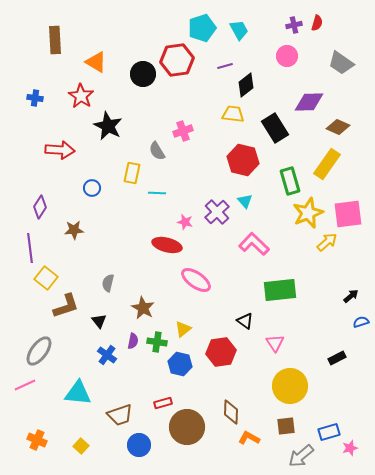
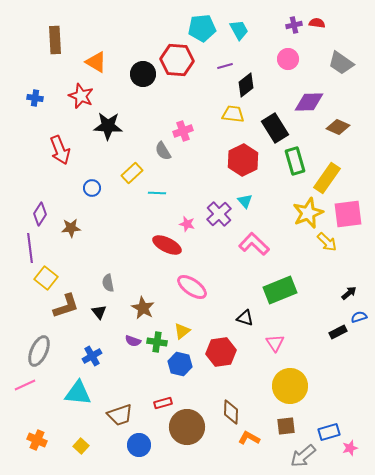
red semicircle at (317, 23): rotated 98 degrees counterclockwise
cyan pentagon at (202, 28): rotated 12 degrees clockwise
pink circle at (287, 56): moved 1 px right, 3 px down
red hexagon at (177, 60): rotated 12 degrees clockwise
red star at (81, 96): rotated 10 degrees counterclockwise
black star at (108, 126): rotated 24 degrees counterclockwise
red arrow at (60, 150): rotated 64 degrees clockwise
gray semicircle at (157, 151): moved 6 px right
red hexagon at (243, 160): rotated 20 degrees clockwise
yellow rectangle at (327, 164): moved 14 px down
yellow rectangle at (132, 173): rotated 35 degrees clockwise
green rectangle at (290, 181): moved 5 px right, 20 px up
purple diamond at (40, 207): moved 7 px down
purple cross at (217, 212): moved 2 px right, 2 px down
pink star at (185, 222): moved 2 px right, 2 px down
brown star at (74, 230): moved 3 px left, 2 px up
yellow arrow at (327, 242): rotated 85 degrees clockwise
red ellipse at (167, 245): rotated 12 degrees clockwise
pink ellipse at (196, 280): moved 4 px left, 7 px down
gray semicircle at (108, 283): rotated 24 degrees counterclockwise
green rectangle at (280, 290): rotated 16 degrees counterclockwise
black arrow at (351, 296): moved 2 px left, 3 px up
black triangle at (99, 321): moved 9 px up
black triangle at (245, 321): moved 3 px up; rotated 18 degrees counterclockwise
blue semicircle at (361, 322): moved 2 px left, 5 px up
yellow triangle at (183, 329): moved 1 px left, 2 px down
purple semicircle at (133, 341): rotated 98 degrees clockwise
gray ellipse at (39, 351): rotated 12 degrees counterclockwise
blue cross at (107, 355): moved 15 px left, 1 px down; rotated 24 degrees clockwise
black rectangle at (337, 358): moved 1 px right, 26 px up
gray arrow at (301, 456): moved 2 px right
